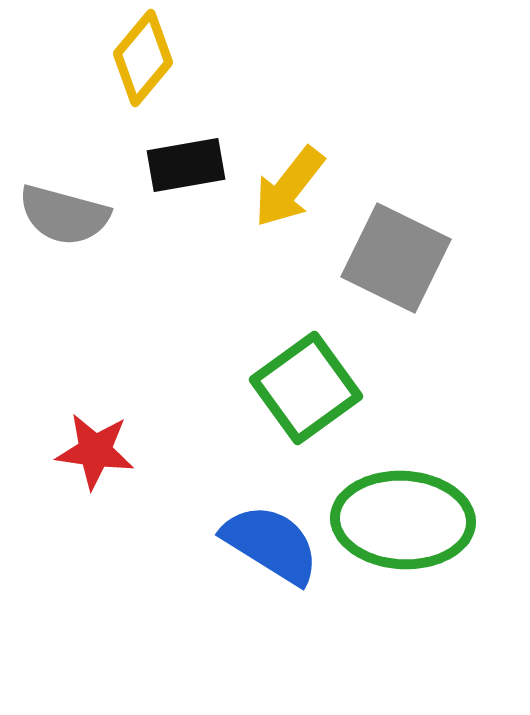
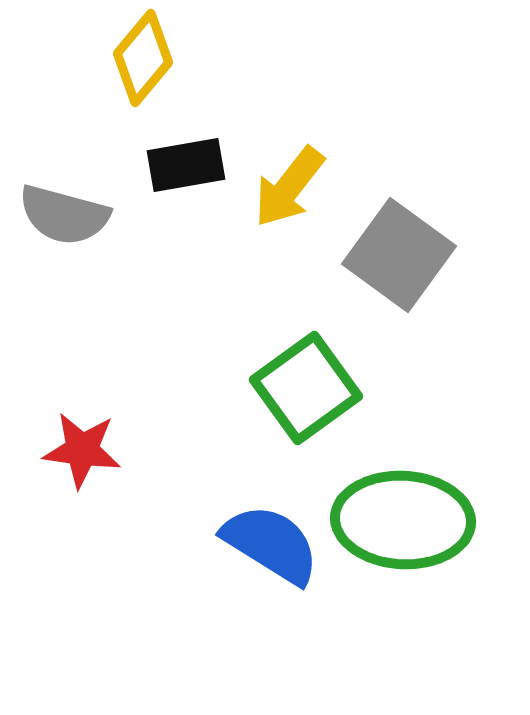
gray square: moved 3 px right, 3 px up; rotated 10 degrees clockwise
red star: moved 13 px left, 1 px up
